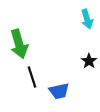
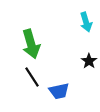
cyan arrow: moved 1 px left, 3 px down
green arrow: moved 12 px right
black line: rotated 15 degrees counterclockwise
